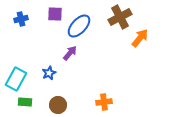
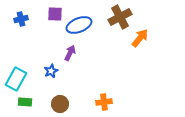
blue ellipse: moved 1 px up; rotated 25 degrees clockwise
purple arrow: rotated 14 degrees counterclockwise
blue star: moved 2 px right, 2 px up
brown circle: moved 2 px right, 1 px up
